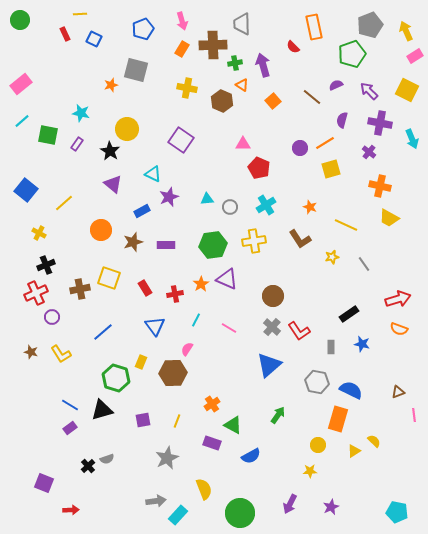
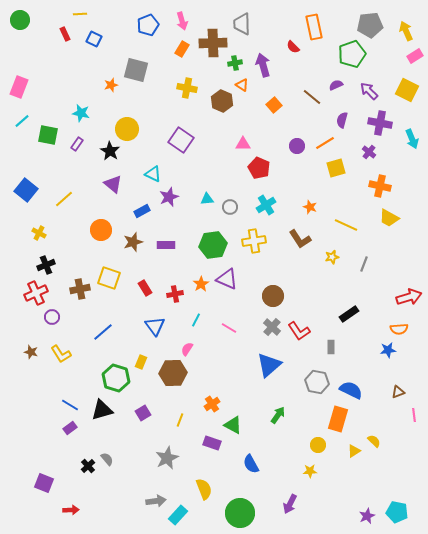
gray pentagon at (370, 25): rotated 15 degrees clockwise
blue pentagon at (143, 29): moved 5 px right, 4 px up
brown cross at (213, 45): moved 2 px up
pink rectangle at (21, 84): moved 2 px left, 3 px down; rotated 30 degrees counterclockwise
orange square at (273, 101): moved 1 px right, 4 px down
purple circle at (300, 148): moved 3 px left, 2 px up
yellow square at (331, 169): moved 5 px right, 1 px up
yellow line at (64, 203): moved 4 px up
gray line at (364, 264): rotated 56 degrees clockwise
red arrow at (398, 299): moved 11 px right, 2 px up
orange semicircle at (399, 329): rotated 24 degrees counterclockwise
blue star at (362, 344): moved 26 px right, 6 px down; rotated 21 degrees counterclockwise
purple square at (143, 420): moved 7 px up; rotated 21 degrees counterclockwise
yellow line at (177, 421): moved 3 px right, 1 px up
blue semicircle at (251, 456): moved 8 px down; rotated 90 degrees clockwise
gray semicircle at (107, 459): rotated 112 degrees counterclockwise
purple star at (331, 507): moved 36 px right, 9 px down
